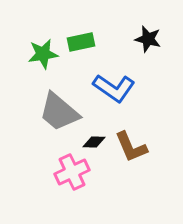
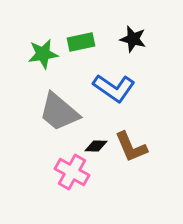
black star: moved 15 px left
black diamond: moved 2 px right, 4 px down
pink cross: rotated 36 degrees counterclockwise
